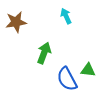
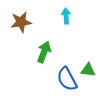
cyan arrow: rotated 21 degrees clockwise
brown star: moved 5 px right
green arrow: moved 1 px up
